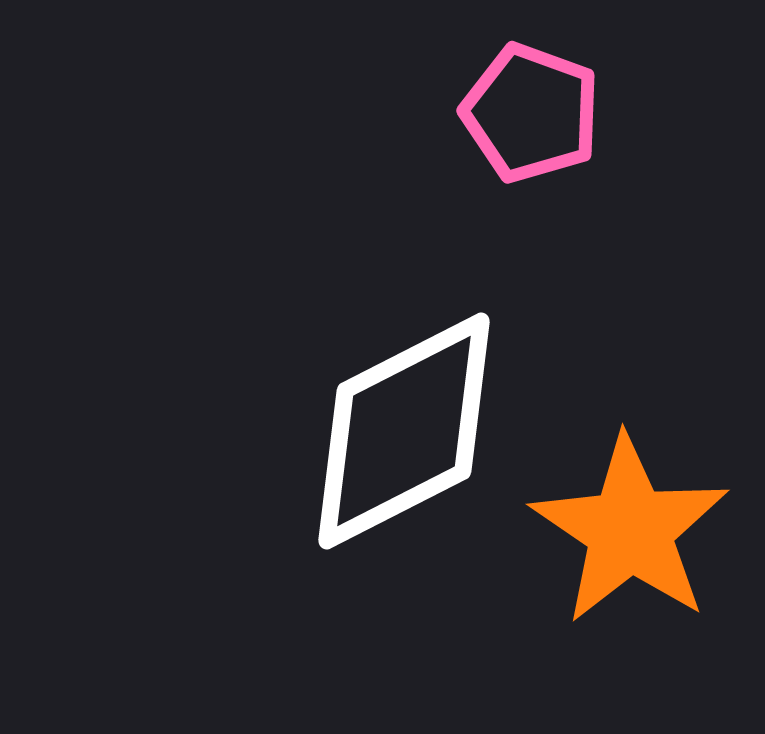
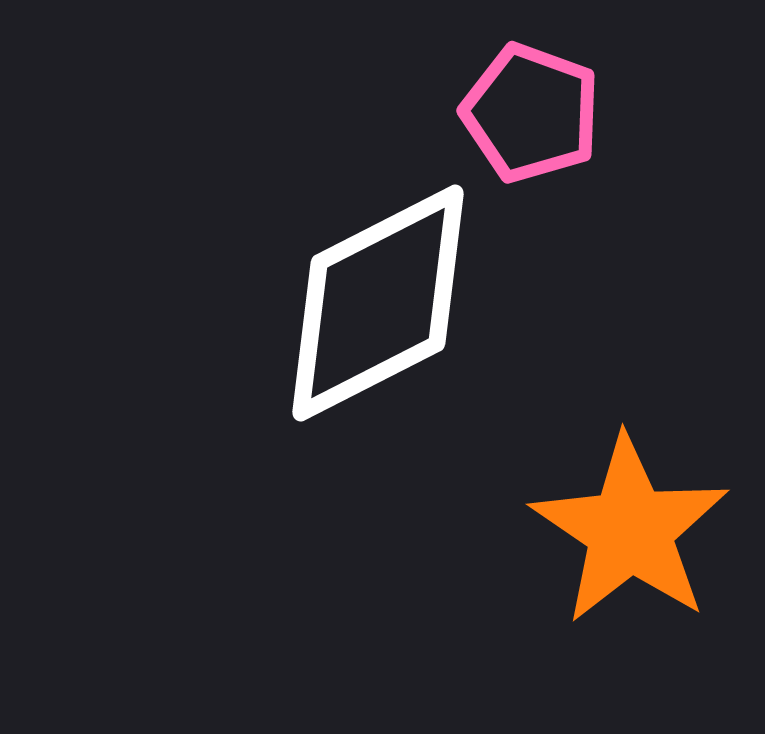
white diamond: moved 26 px left, 128 px up
